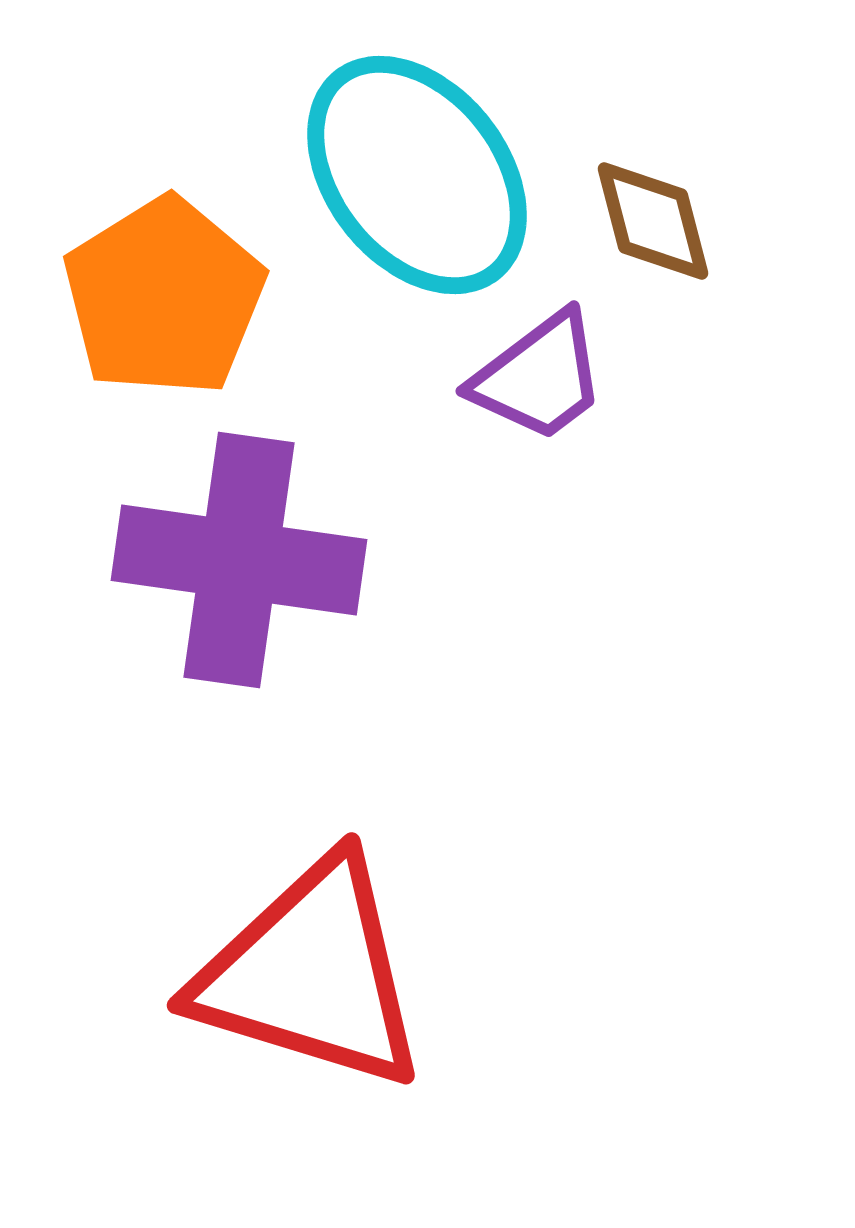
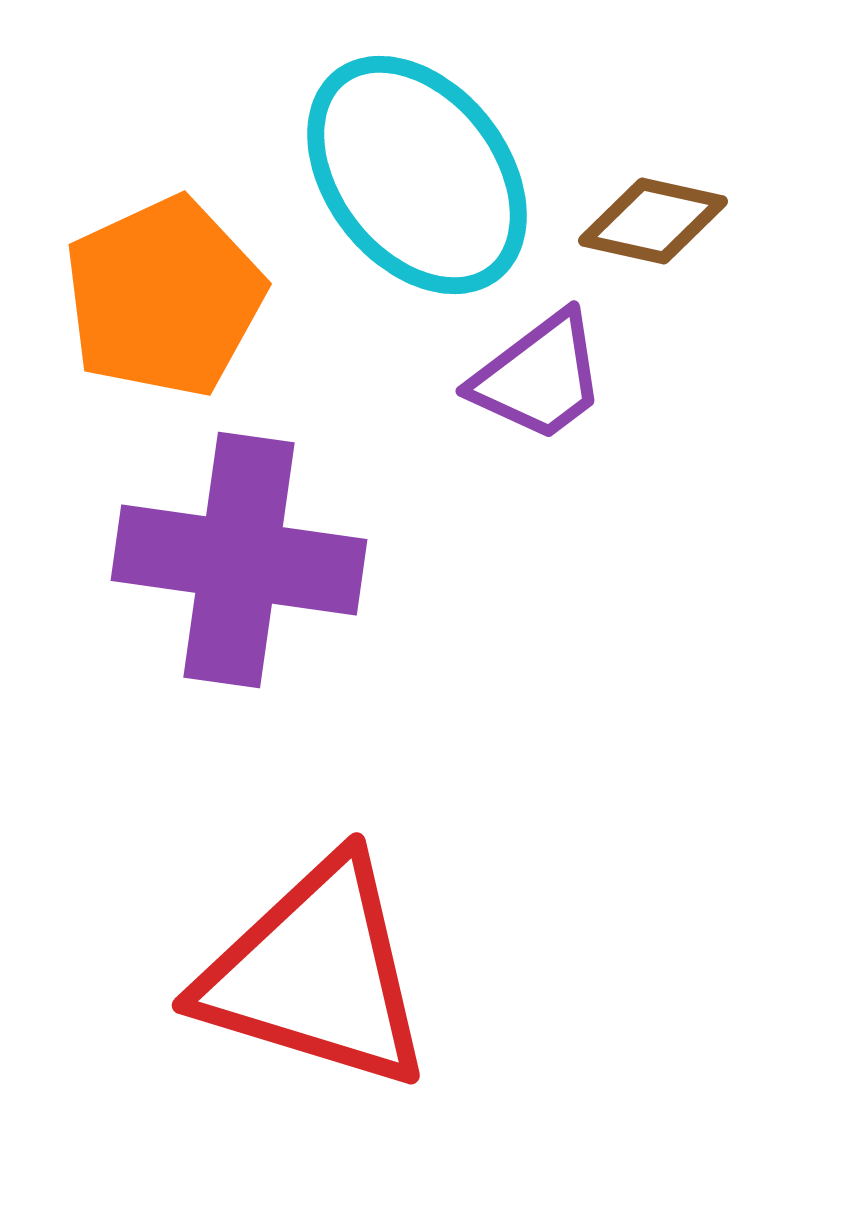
brown diamond: rotated 63 degrees counterclockwise
orange pentagon: rotated 7 degrees clockwise
red triangle: moved 5 px right
